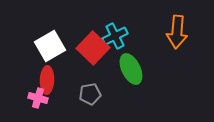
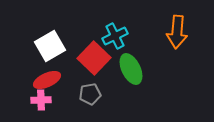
red square: moved 1 px right, 10 px down
red ellipse: rotated 64 degrees clockwise
pink cross: moved 3 px right, 2 px down; rotated 18 degrees counterclockwise
